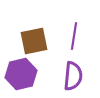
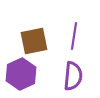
purple hexagon: rotated 12 degrees counterclockwise
